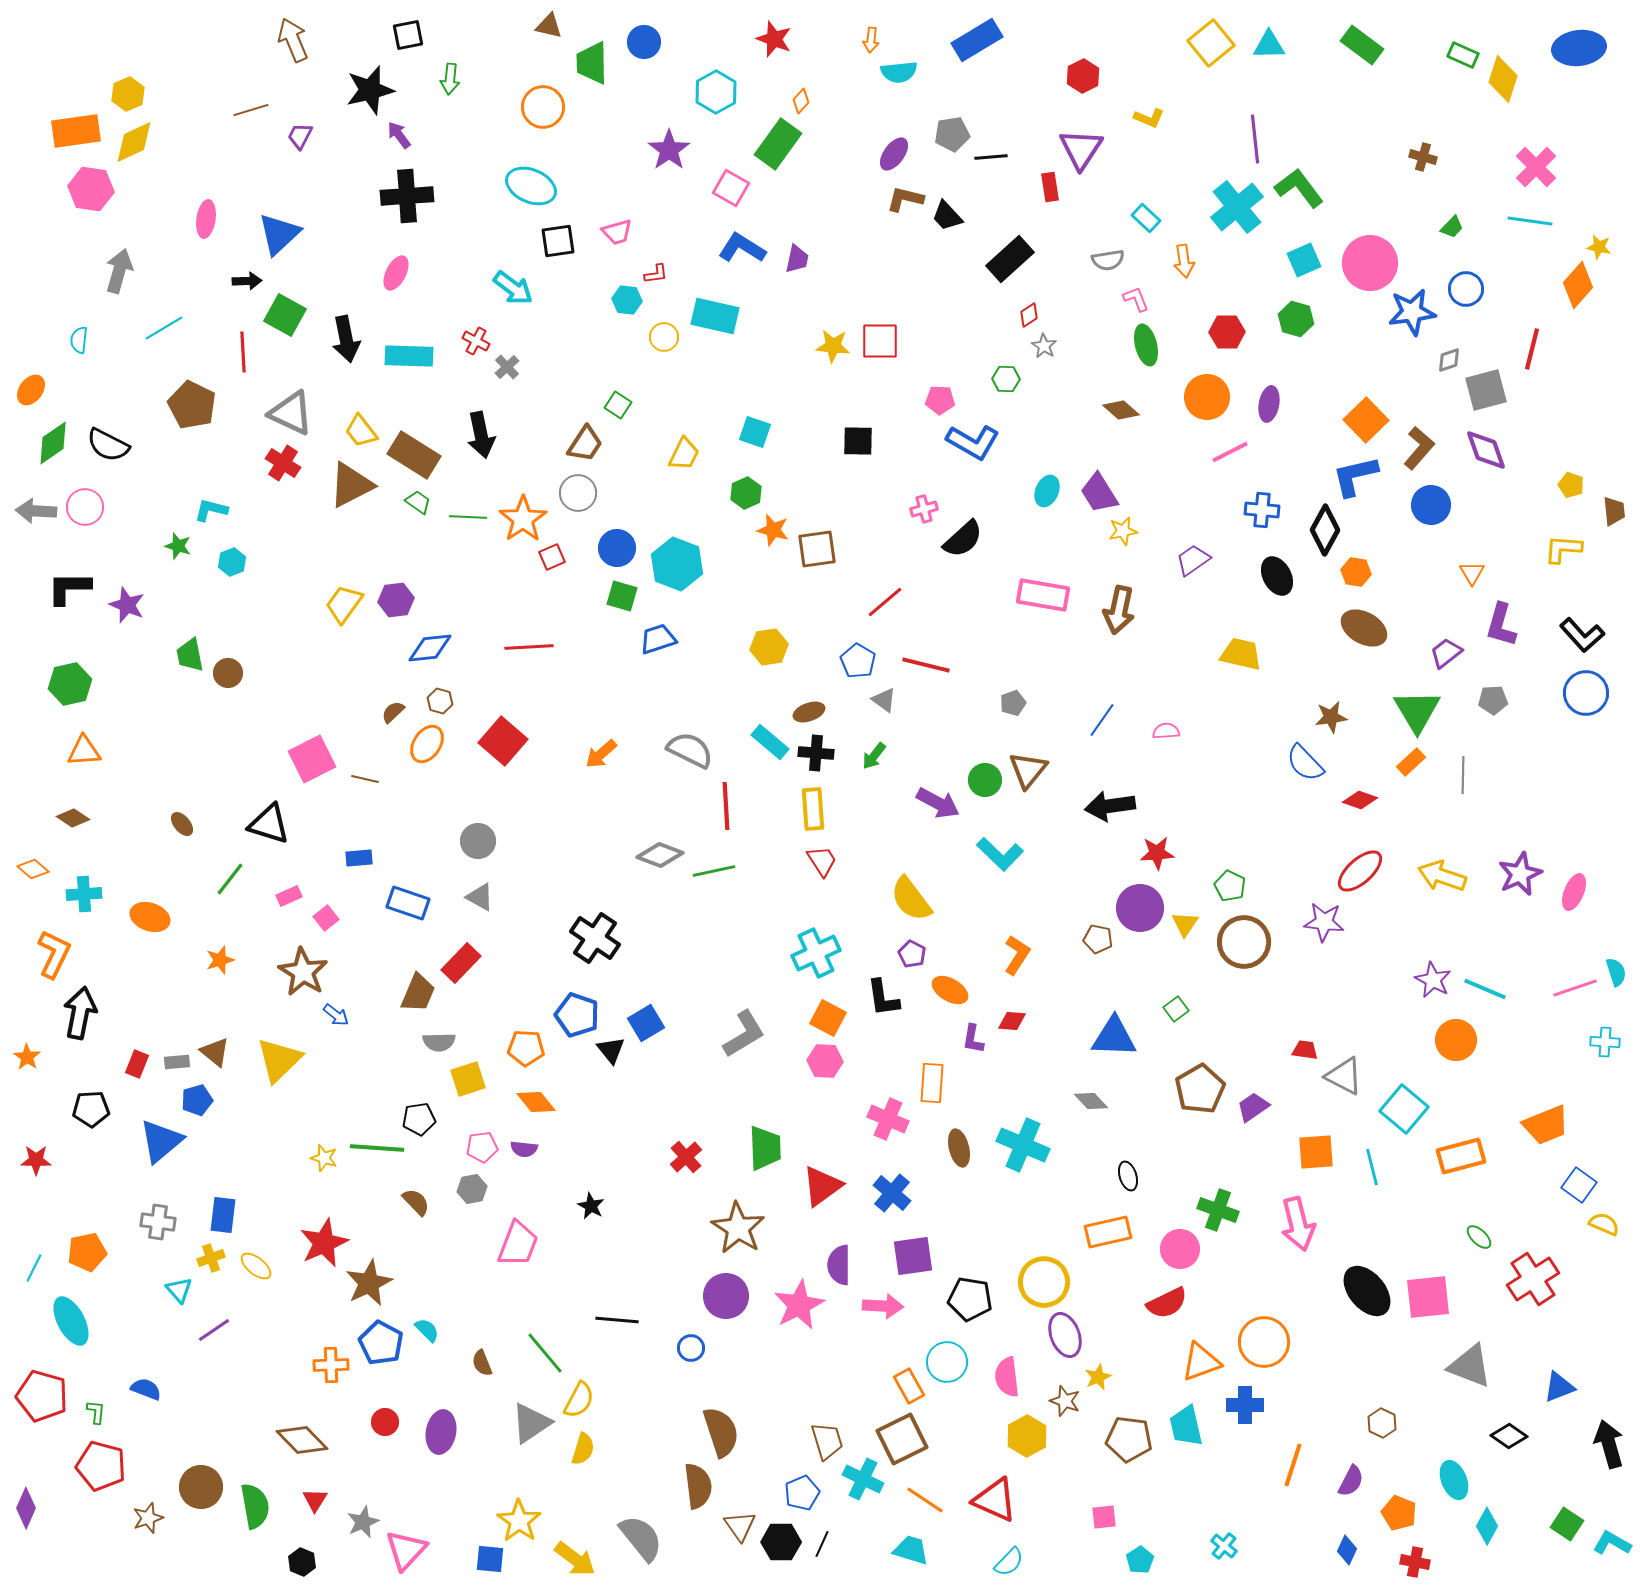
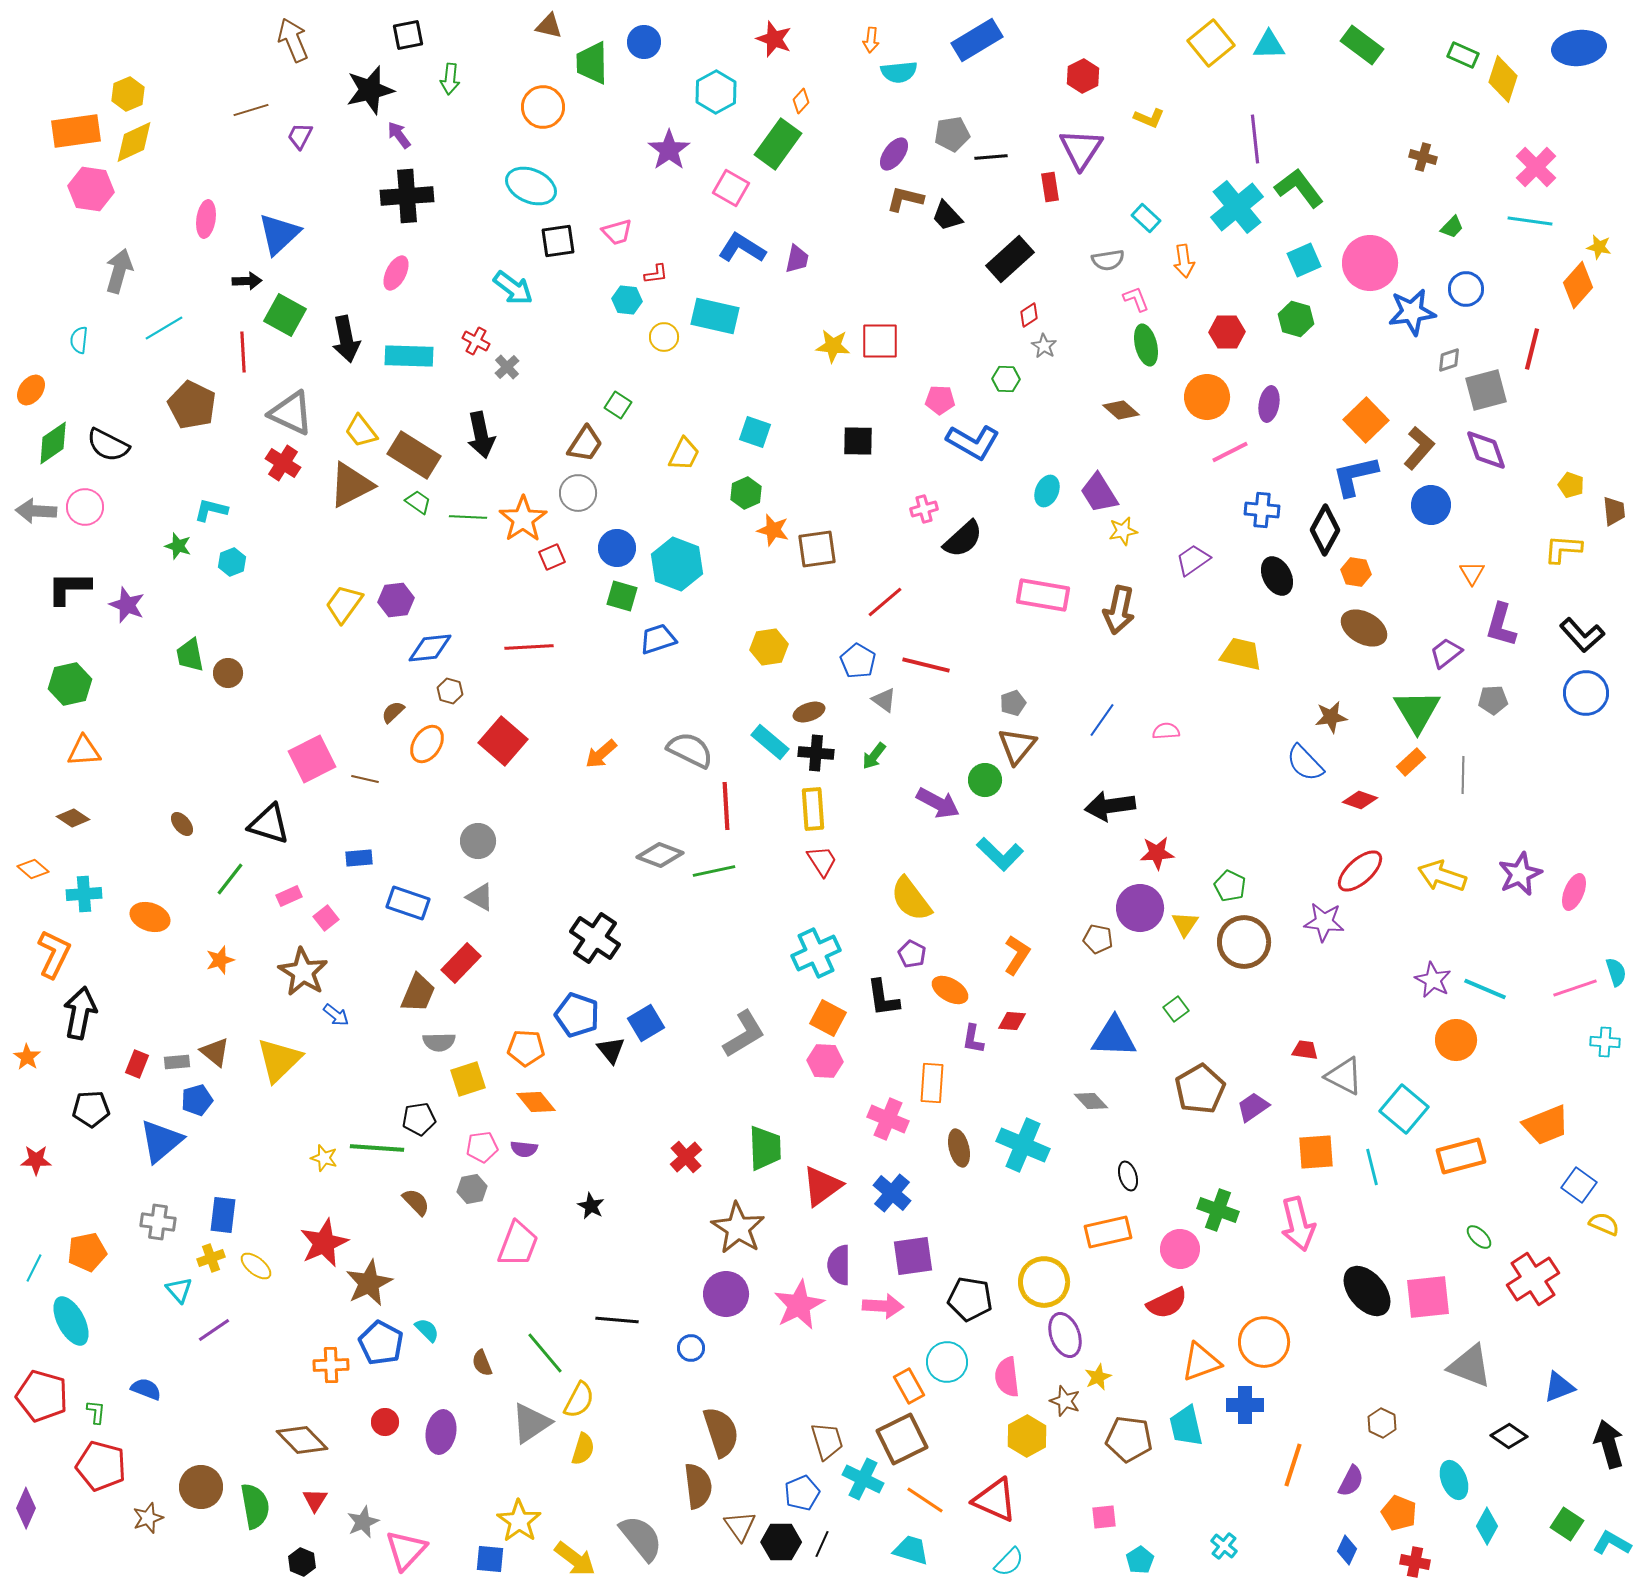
brown hexagon at (440, 701): moved 10 px right, 10 px up
brown triangle at (1028, 770): moved 11 px left, 24 px up
purple circle at (726, 1296): moved 2 px up
